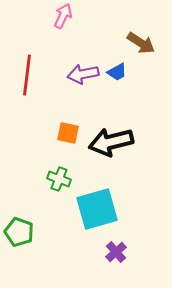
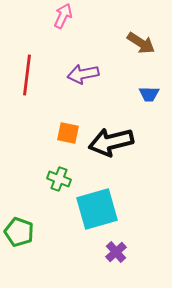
blue trapezoid: moved 32 px right, 22 px down; rotated 30 degrees clockwise
